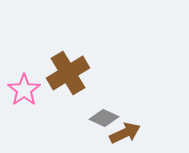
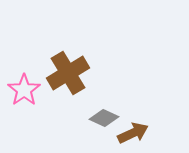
brown arrow: moved 8 px right
